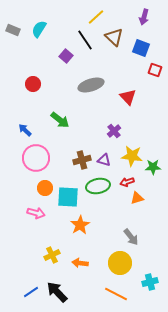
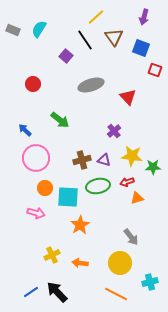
brown triangle: rotated 12 degrees clockwise
